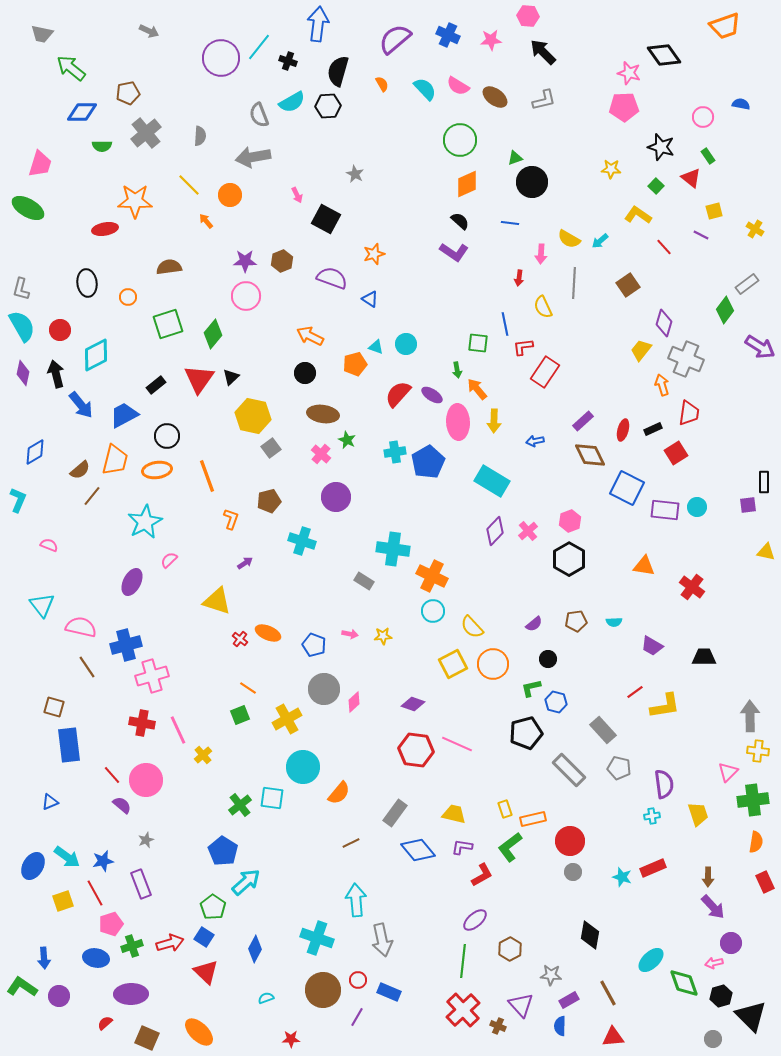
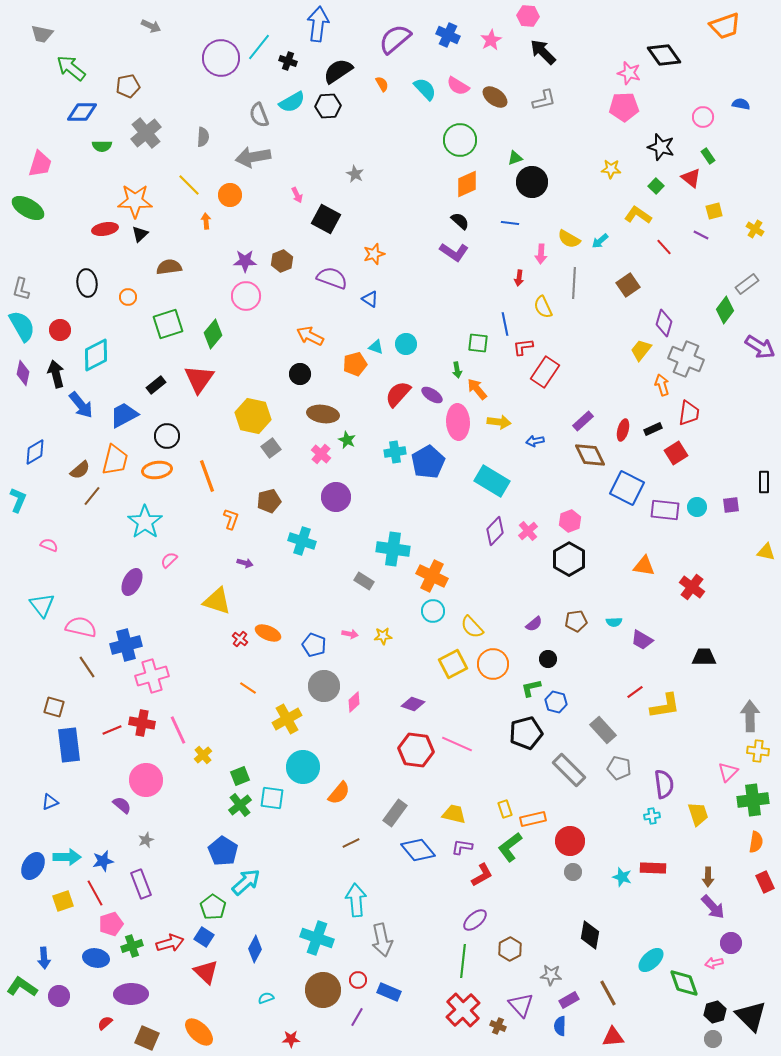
gray arrow at (149, 31): moved 2 px right, 5 px up
pink star at (491, 40): rotated 25 degrees counterclockwise
black semicircle at (338, 71): rotated 40 degrees clockwise
brown pentagon at (128, 93): moved 7 px up
gray semicircle at (200, 136): moved 3 px right, 1 px down
orange arrow at (206, 221): rotated 35 degrees clockwise
black circle at (305, 373): moved 5 px left, 1 px down
black triangle at (231, 377): moved 91 px left, 143 px up
yellow arrow at (494, 421): moved 5 px right, 1 px down; rotated 85 degrees counterclockwise
purple square at (748, 505): moved 17 px left
cyan star at (145, 522): rotated 8 degrees counterclockwise
purple arrow at (245, 563): rotated 49 degrees clockwise
purple trapezoid at (652, 646): moved 10 px left, 6 px up
gray circle at (324, 689): moved 3 px up
green square at (240, 715): moved 61 px down
red line at (112, 775): moved 45 px up; rotated 72 degrees counterclockwise
cyan arrow at (67, 857): rotated 36 degrees counterclockwise
red rectangle at (653, 868): rotated 25 degrees clockwise
black hexagon at (721, 996): moved 6 px left, 16 px down
